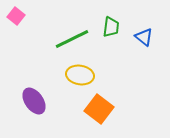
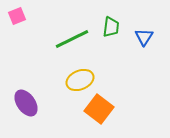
pink square: moved 1 px right; rotated 30 degrees clockwise
blue triangle: rotated 24 degrees clockwise
yellow ellipse: moved 5 px down; rotated 32 degrees counterclockwise
purple ellipse: moved 8 px left, 2 px down
